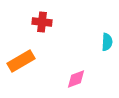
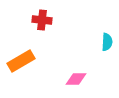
red cross: moved 2 px up
pink diamond: rotated 20 degrees clockwise
